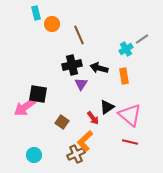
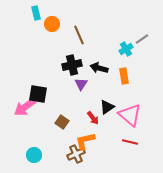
orange L-shape: rotated 30 degrees clockwise
